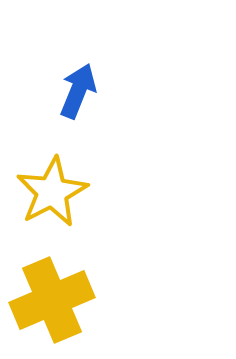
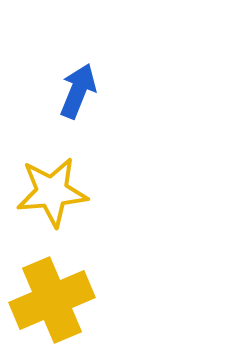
yellow star: rotated 22 degrees clockwise
